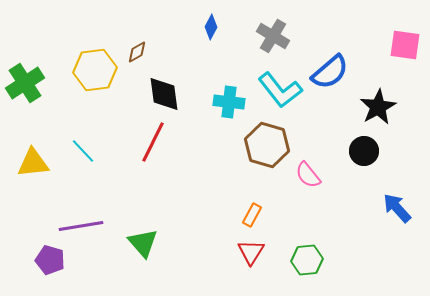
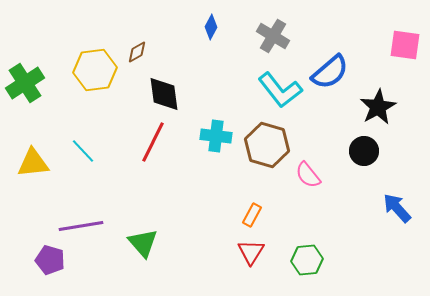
cyan cross: moved 13 px left, 34 px down
